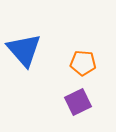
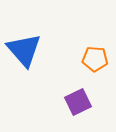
orange pentagon: moved 12 px right, 4 px up
